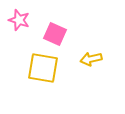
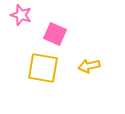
pink star: moved 2 px right, 5 px up
yellow arrow: moved 2 px left, 7 px down
